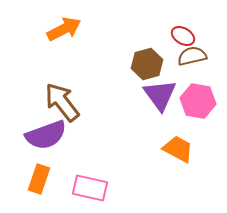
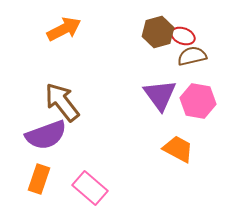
red ellipse: rotated 10 degrees counterclockwise
brown hexagon: moved 11 px right, 32 px up
pink rectangle: rotated 28 degrees clockwise
